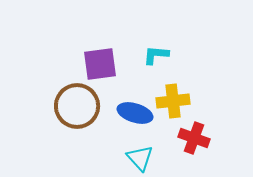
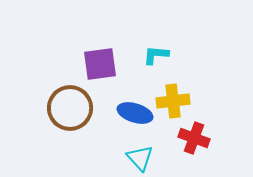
brown circle: moved 7 px left, 2 px down
